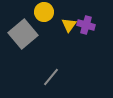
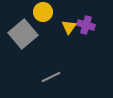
yellow circle: moved 1 px left
yellow triangle: moved 2 px down
gray line: rotated 24 degrees clockwise
